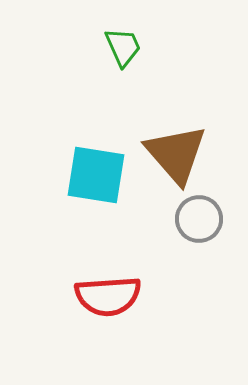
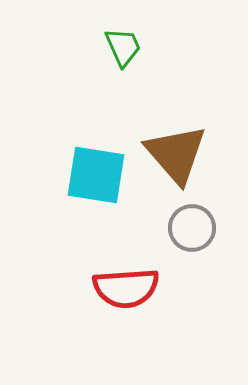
gray circle: moved 7 px left, 9 px down
red semicircle: moved 18 px right, 8 px up
